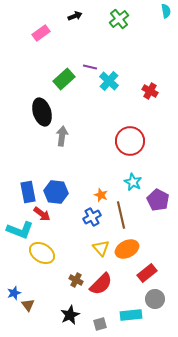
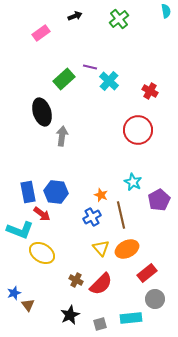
red circle: moved 8 px right, 11 px up
purple pentagon: moved 1 px right; rotated 15 degrees clockwise
cyan rectangle: moved 3 px down
